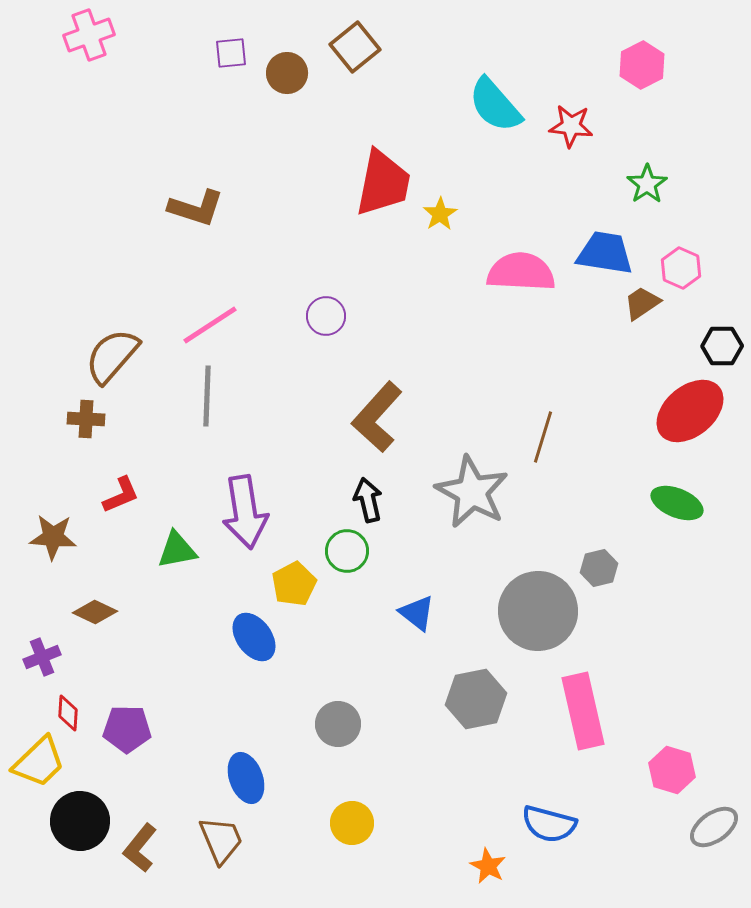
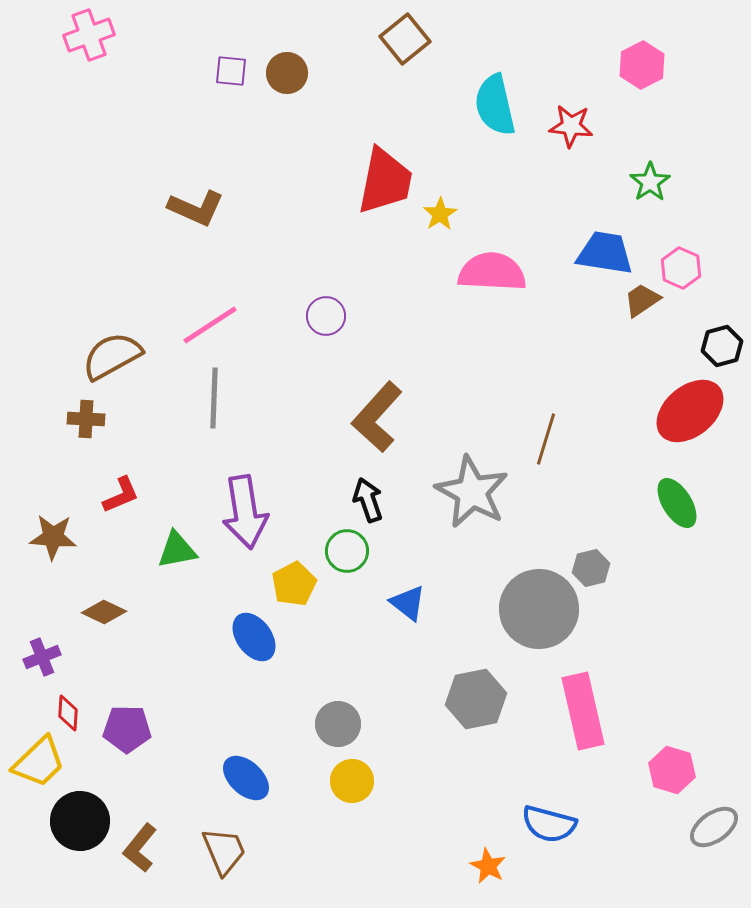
brown square at (355, 47): moved 50 px right, 8 px up
purple square at (231, 53): moved 18 px down; rotated 12 degrees clockwise
cyan semicircle at (495, 105): rotated 28 degrees clockwise
red trapezoid at (383, 183): moved 2 px right, 2 px up
green star at (647, 184): moved 3 px right, 2 px up
brown L-shape at (196, 208): rotated 6 degrees clockwise
pink semicircle at (521, 272): moved 29 px left
brown trapezoid at (642, 303): moved 3 px up
black hexagon at (722, 346): rotated 15 degrees counterclockwise
brown semicircle at (112, 356): rotated 20 degrees clockwise
gray line at (207, 396): moved 7 px right, 2 px down
brown line at (543, 437): moved 3 px right, 2 px down
black arrow at (368, 500): rotated 6 degrees counterclockwise
green ellipse at (677, 503): rotated 36 degrees clockwise
gray hexagon at (599, 568): moved 8 px left
gray circle at (538, 611): moved 1 px right, 2 px up
brown diamond at (95, 612): moved 9 px right
blue triangle at (417, 613): moved 9 px left, 10 px up
blue ellipse at (246, 778): rotated 27 degrees counterclockwise
yellow circle at (352, 823): moved 42 px up
brown trapezoid at (221, 840): moved 3 px right, 11 px down
